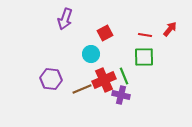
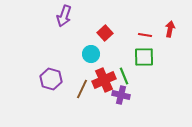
purple arrow: moved 1 px left, 3 px up
red arrow: rotated 28 degrees counterclockwise
red square: rotated 14 degrees counterclockwise
purple hexagon: rotated 10 degrees clockwise
brown line: rotated 42 degrees counterclockwise
